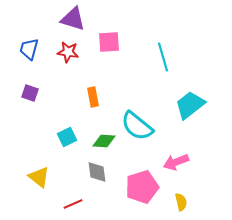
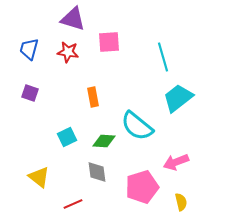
cyan trapezoid: moved 12 px left, 7 px up
